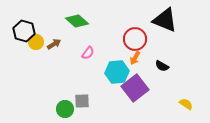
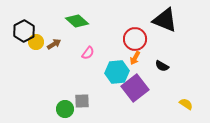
black hexagon: rotated 15 degrees clockwise
